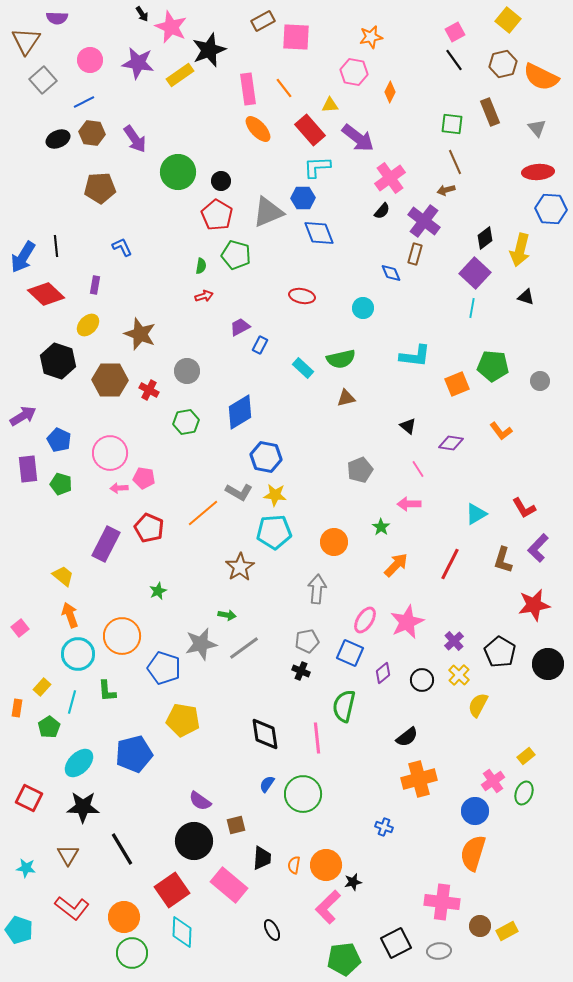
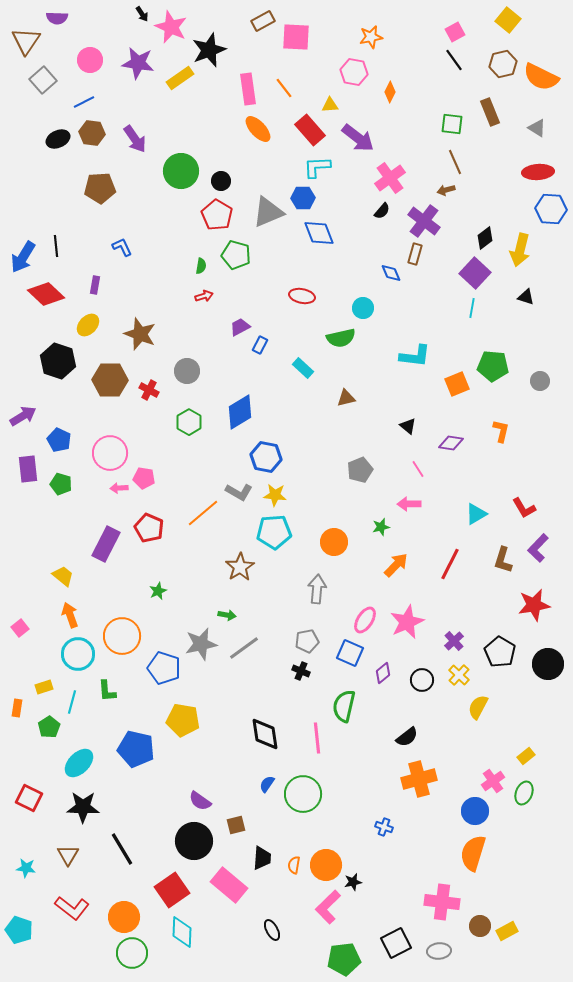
yellow rectangle at (180, 75): moved 3 px down
gray triangle at (537, 128): rotated 18 degrees counterclockwise
green circle at (178, 172): moved 3 px right, 1 px up
green semicircle at (341, 359): moved 21 px up
green hexagon at (186, 422): moved 3 px right; rotated 20 degrees counterclockwise
orange L-shape at (501, 431): rotated 130 degrees counterclockwise
green star at (381, 527): rotated 24 degrees clockwise
yellow rectangle at (42, 687): moved 2 px right; rotated 30 degrees clockwise
yellow semicircle at (478, 705): moved 2 px down
blue pentagon at (134, 754): moved 2 px right, 5 px up; rotated 27 degrees clockwise
